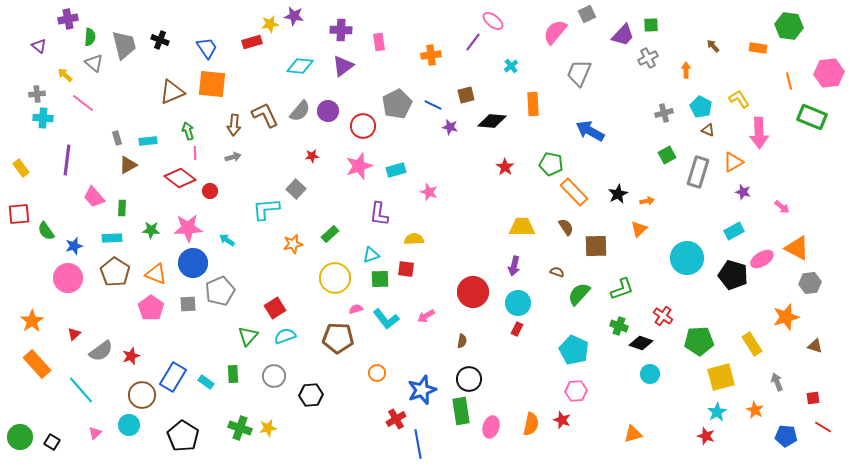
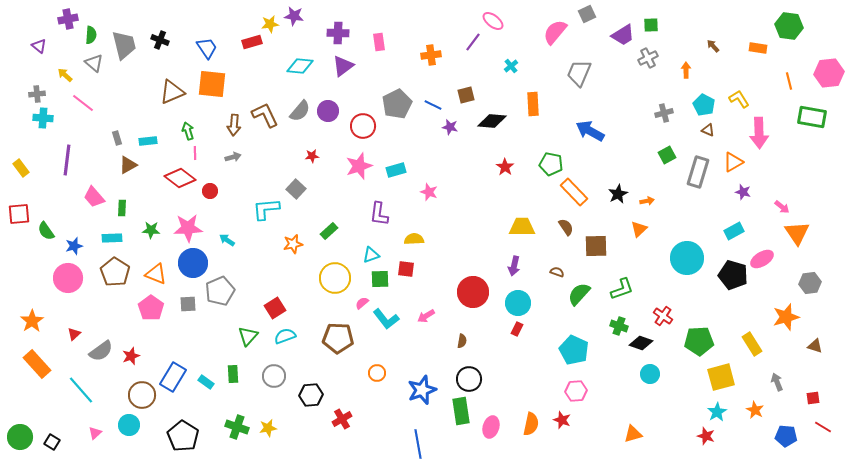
purple cross at (341, 30): moved 3 px left, 3 px down
purple trapezoid at (623, 35): rotated 15 degrees clockwise
green semicircle at (90, 37): moved 1 px right, 2 px up
cyan pentagon at (701, 107): moved 3 px right, 2 px up
green rectangle at (812, 117): rotated 12 degrees counterclockwise
green rectangle at (330, 234): moved 1 px left, 3 px up
orange triangle at (797, 248): moved 15 px up; rotated 28 degrees clockwise
pink semicircle at (356, 309): moved 6 px right, 6 px up; rotated 24 degrees counterclockwise
red cross at (396, 419): moved 54 px left
green cross at (240, 428): moved 3 px left, 1 px up
